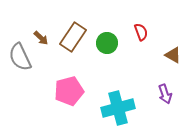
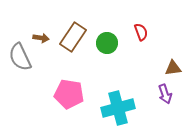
brown arrow: rotated 35 degrees counterclockwise
brown triangle: moved 13 px down; rotated 36 degrees counterclockwise
pink pentagon: moved 3 px down; rotated 24 degrees clockwise
